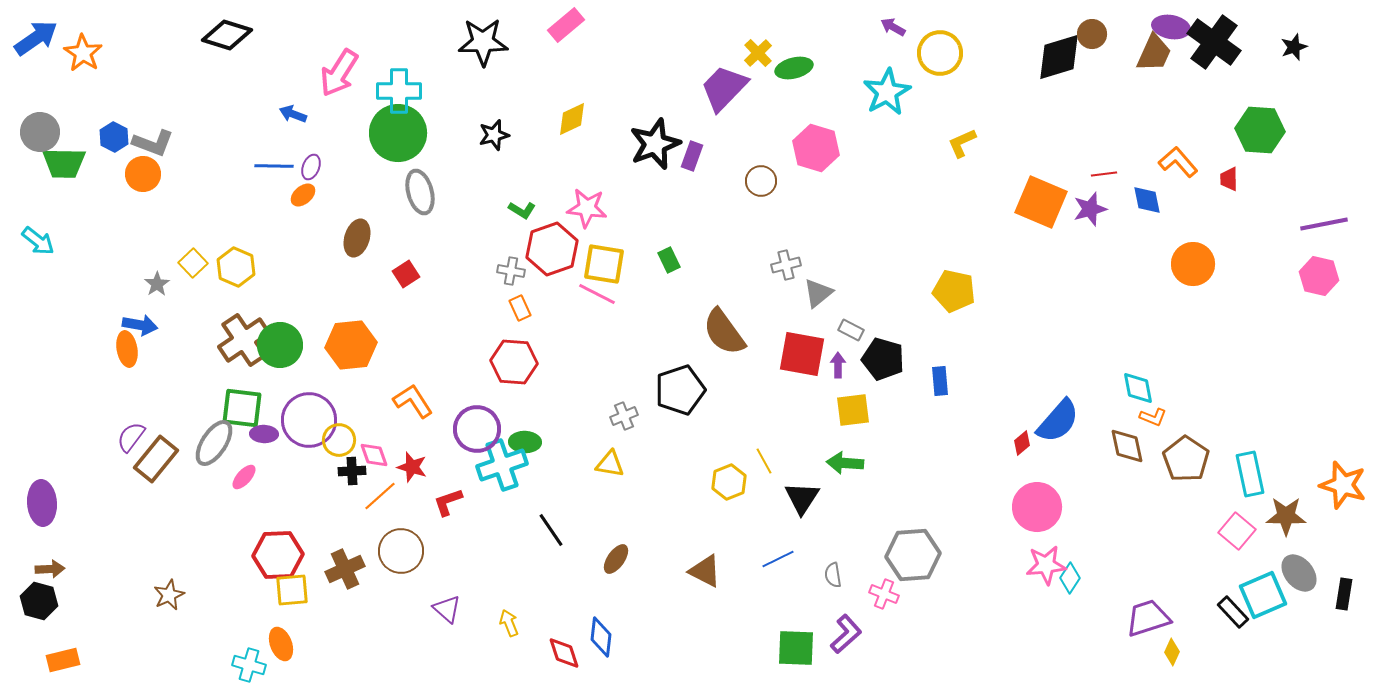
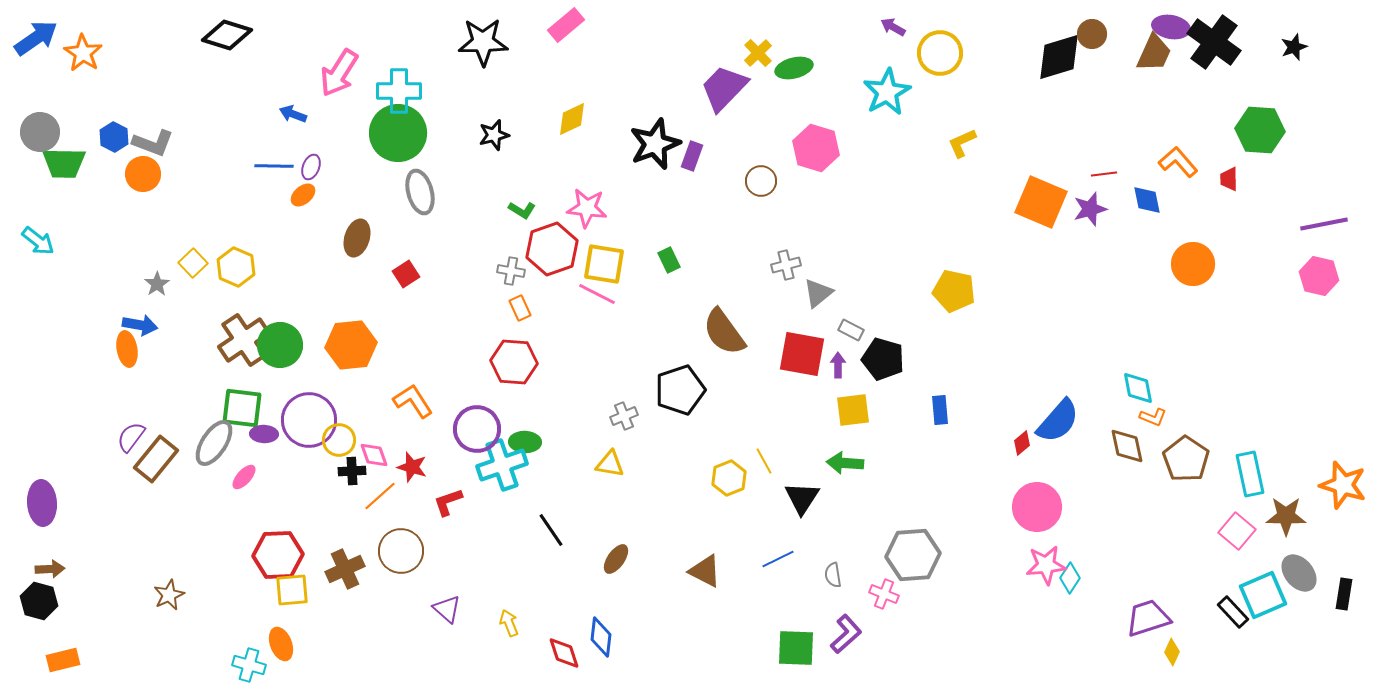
blue rectangle at (940, 381): moved 29 px down
yellow hexagon at (729, 482): moved 4 px up
